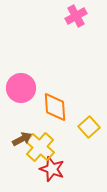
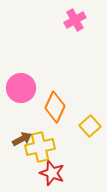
pink cross: moved 1 px left, 4 px down
orange diamond: rotated 28 degrees clockwise
yellow square: moved 1 px right, 1 px up
yellow cross: rotated 36 degrees clockwise
red star: moved 4 px down
